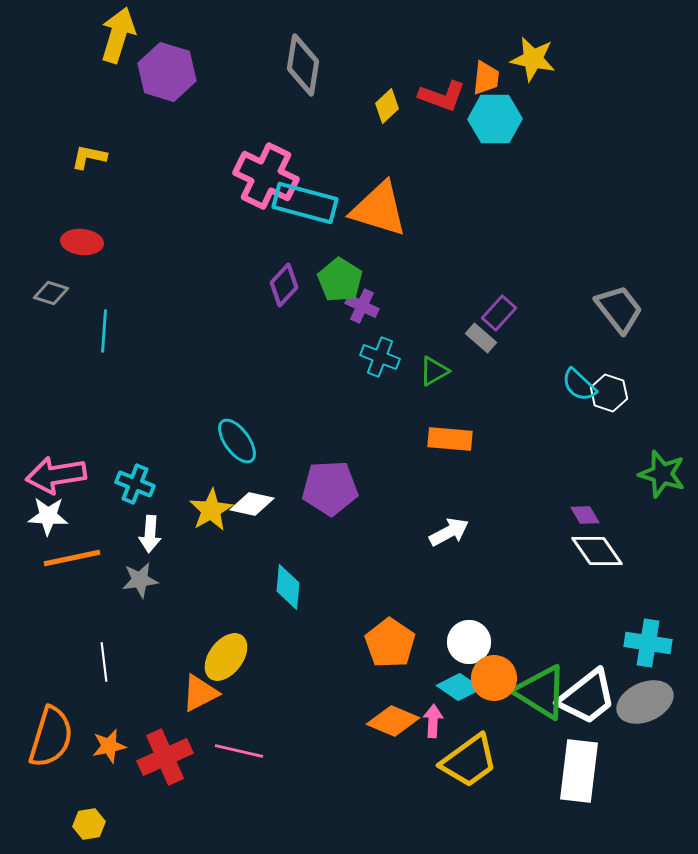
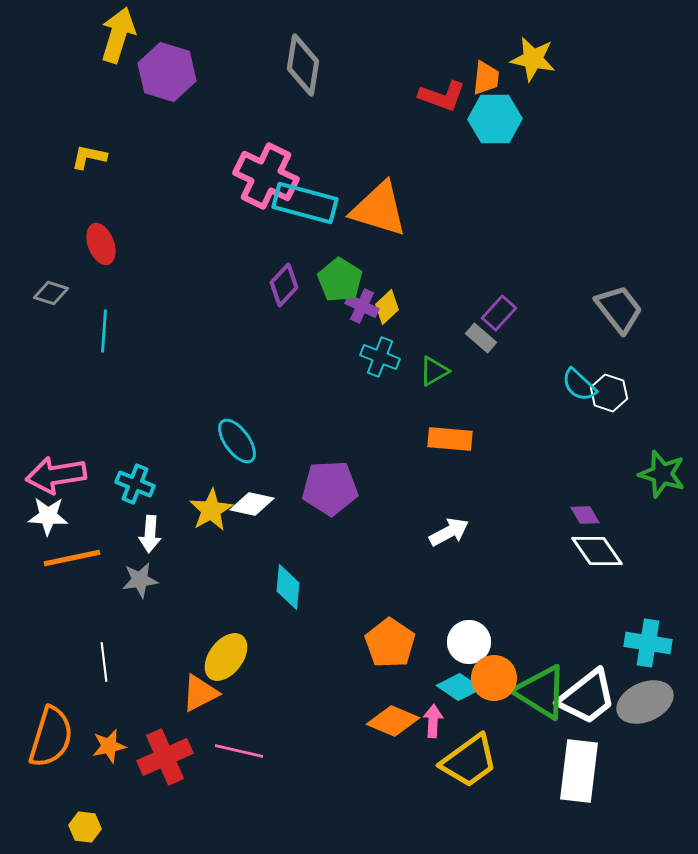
yellow diamond at (387, 106): moved 201 px down
red ellipse at (82, 242): moved 19 px right, 2 px down; rotated 63 degrees clockwise
yellow hexagon at (89, 824): moved 4 px left, 3 px down; rotated 16 degrees clockwise
